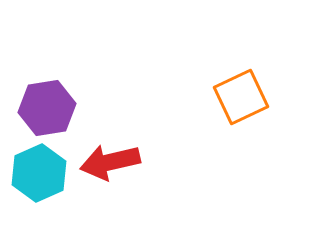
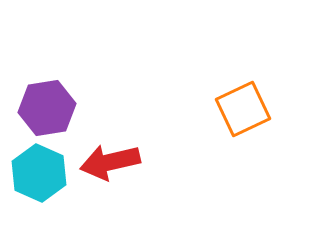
orange square: moved 2 px right, 12 px down
cyan hexagon: rotated 12 degrees counterclockwise
